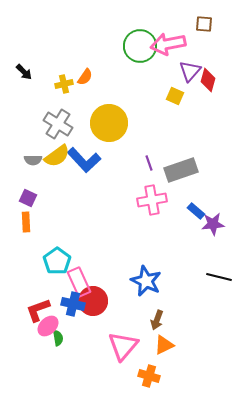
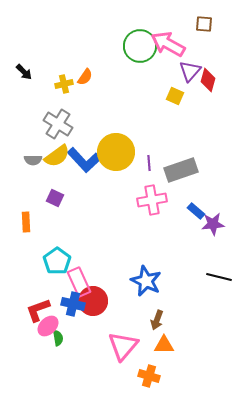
pink arrow: rotated 40 degrees clockwise
yellow circle: moved 7 px right, 29 px down
purple line: rotated 14 degrees clockwise
purple square: moved 27 px right
orange triangle: rotated 25 degrees clockwise
